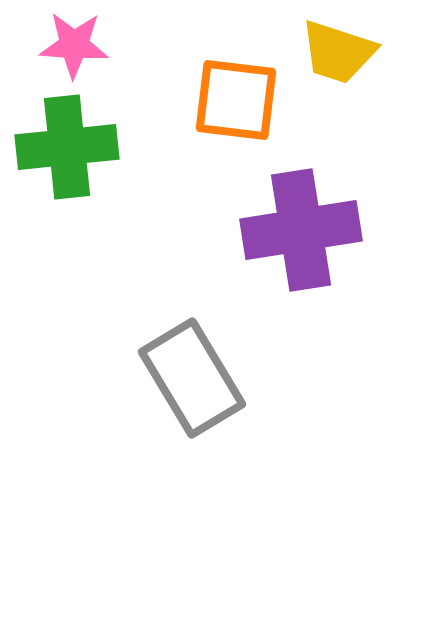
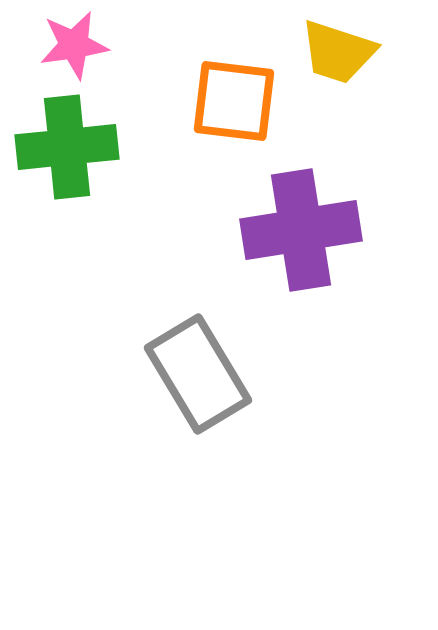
pink star: rotated 12 degrees counterclockwise
orange square: moved 2 px left, 1 px down
gray rectangle: moved 6 px right, 4 px up
